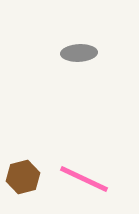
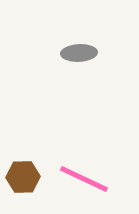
brown hexagon: rotated 12 degrees clockwise
